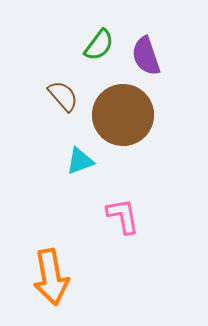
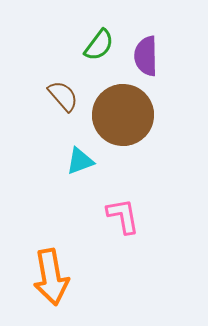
purple semicircle: rotated 18 degrees clockwise
